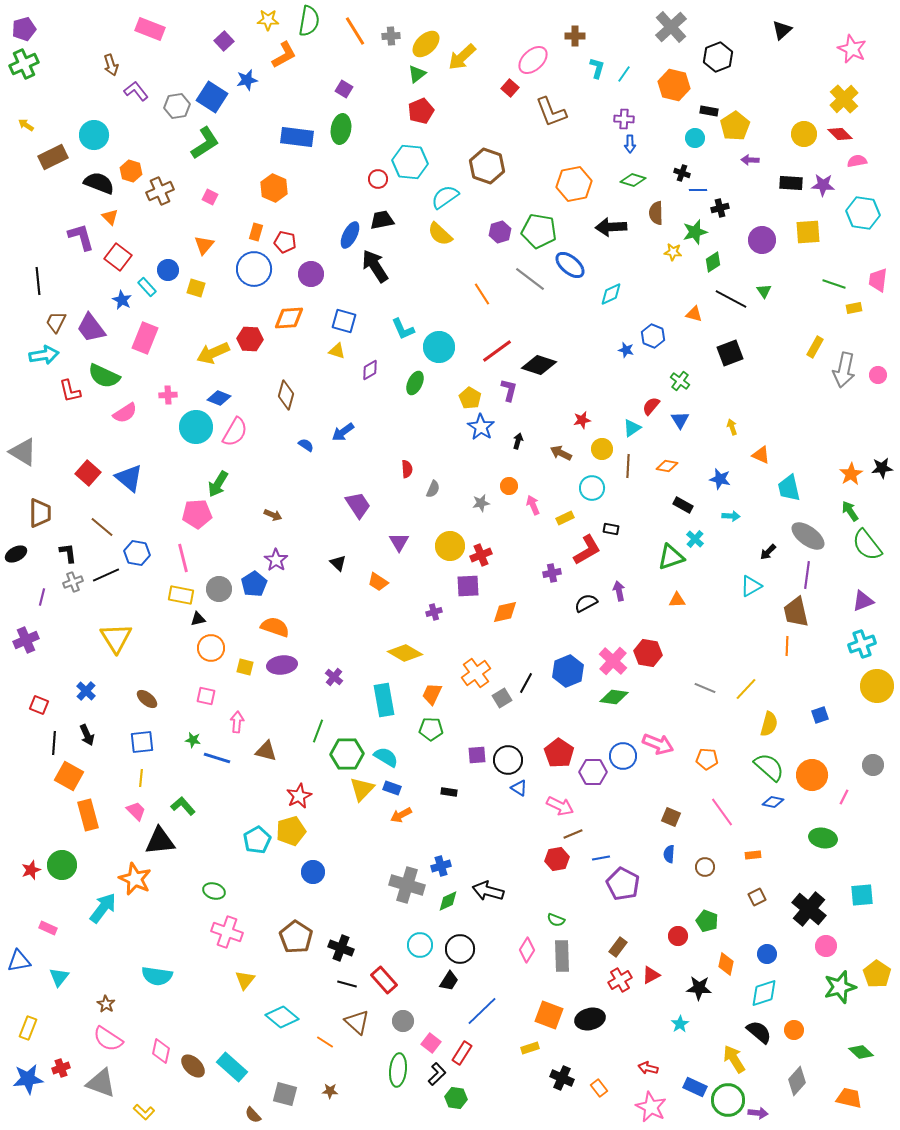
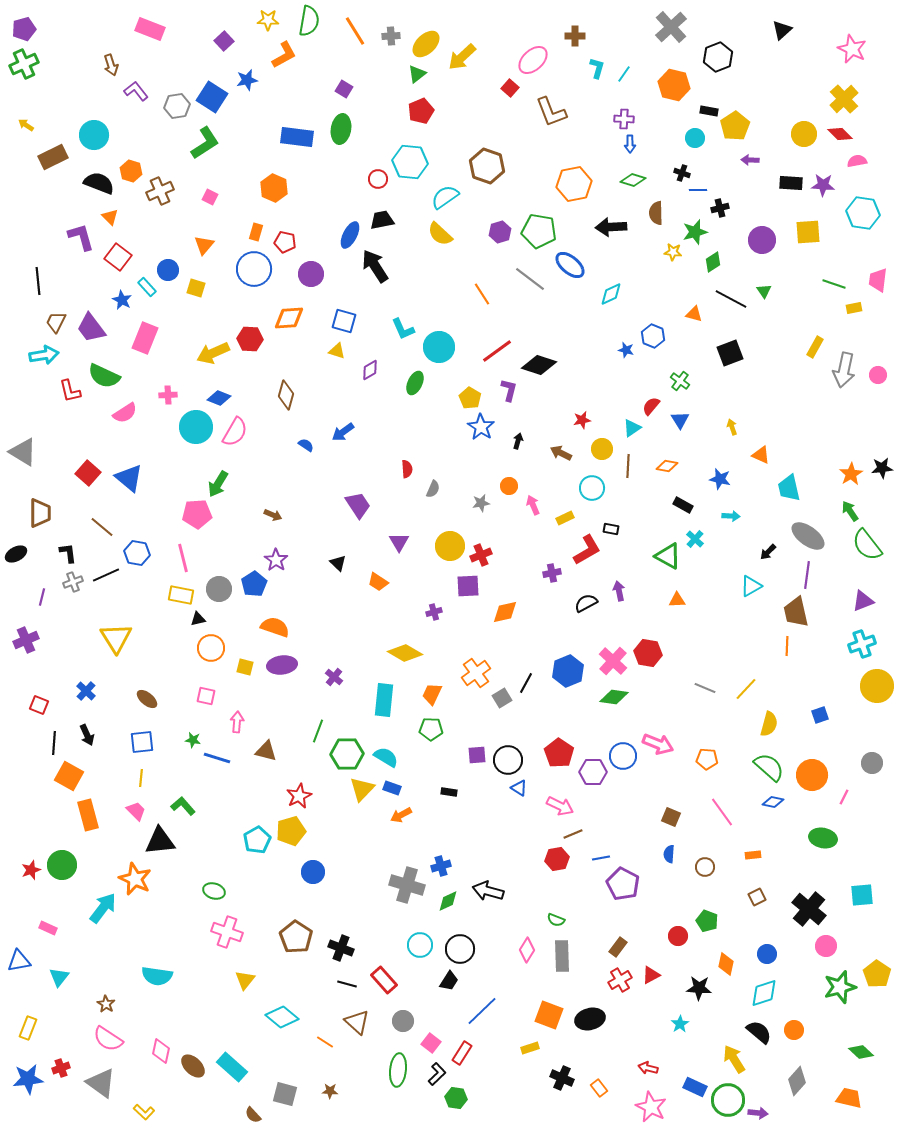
green triangle at (671, 557): moved 3 px left, 1 px up; rotated 48 degrees clockwise
cyan rectangle at (384, 700): rotated 16 degrees clockwise
gray circle at (873, 765): moved 1 px left, 2 px up
gray triangle at (101, 1083): rotated 16 degrees clockwise
